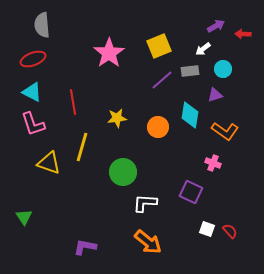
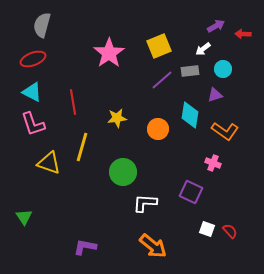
gray semicircle: rotated 20 degrees clockwise
orange circle: moved 2 px down
orange arrow: moved 5 px right, 4 px down
